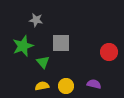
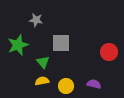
green star: moved 5 px left, 1 px up
yellow semicircle: moved 5 px up
